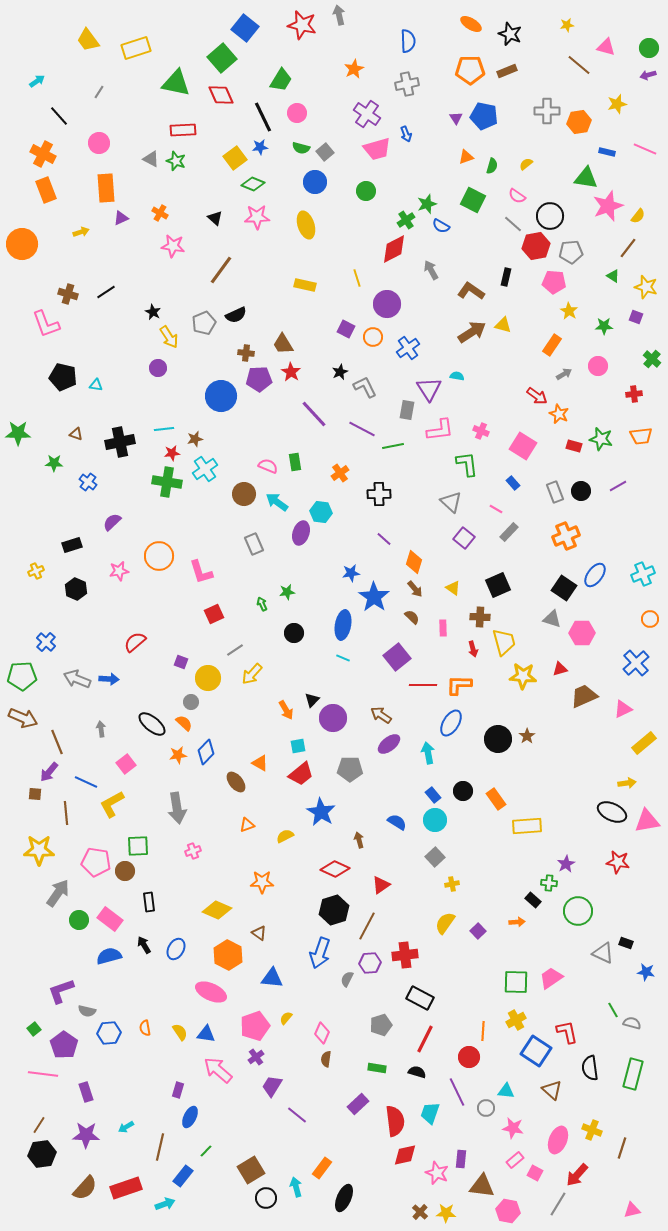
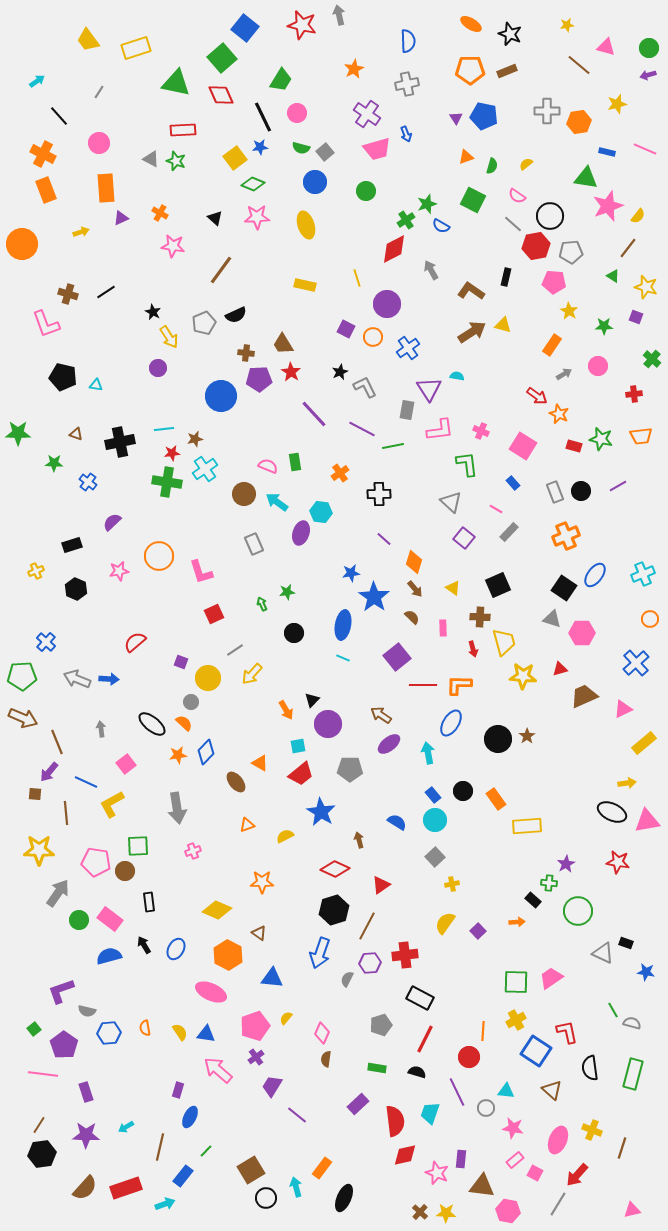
purple circle at (333, 718): moved 5 px left, 6 px down
